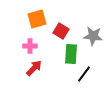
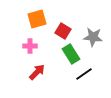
red square: moved 2 px right
gray star: moved 1 px down
green rectangle: rotated 36 degrees counterclockwise
red arrow: moved 3 px right, 4 px down
black line: rotated 18 degrees clockwise
